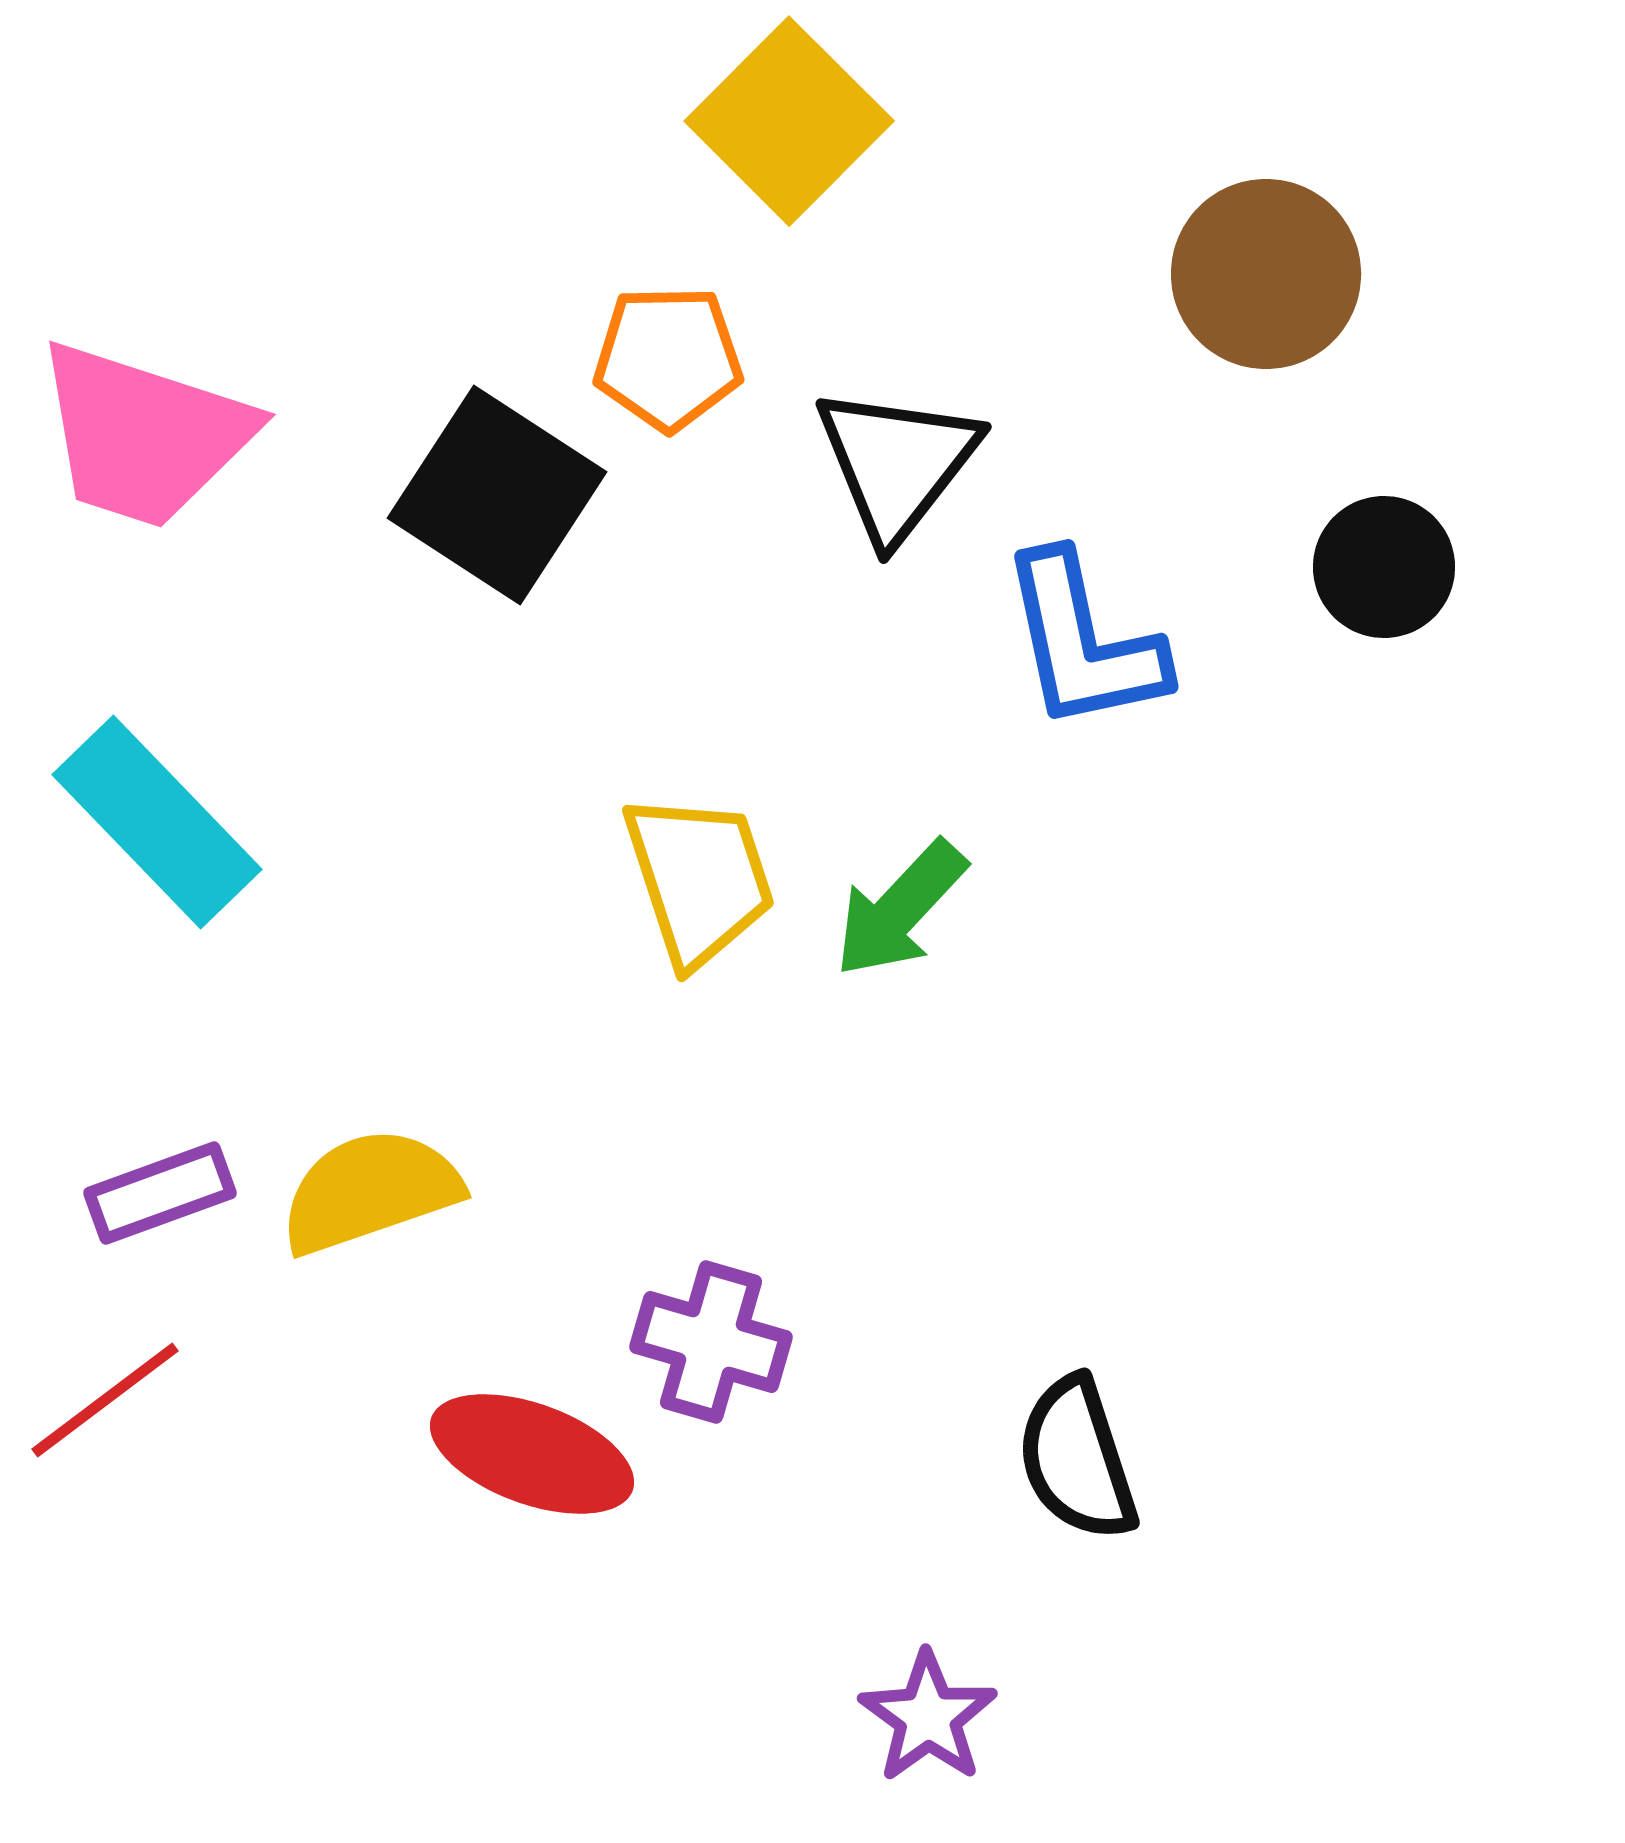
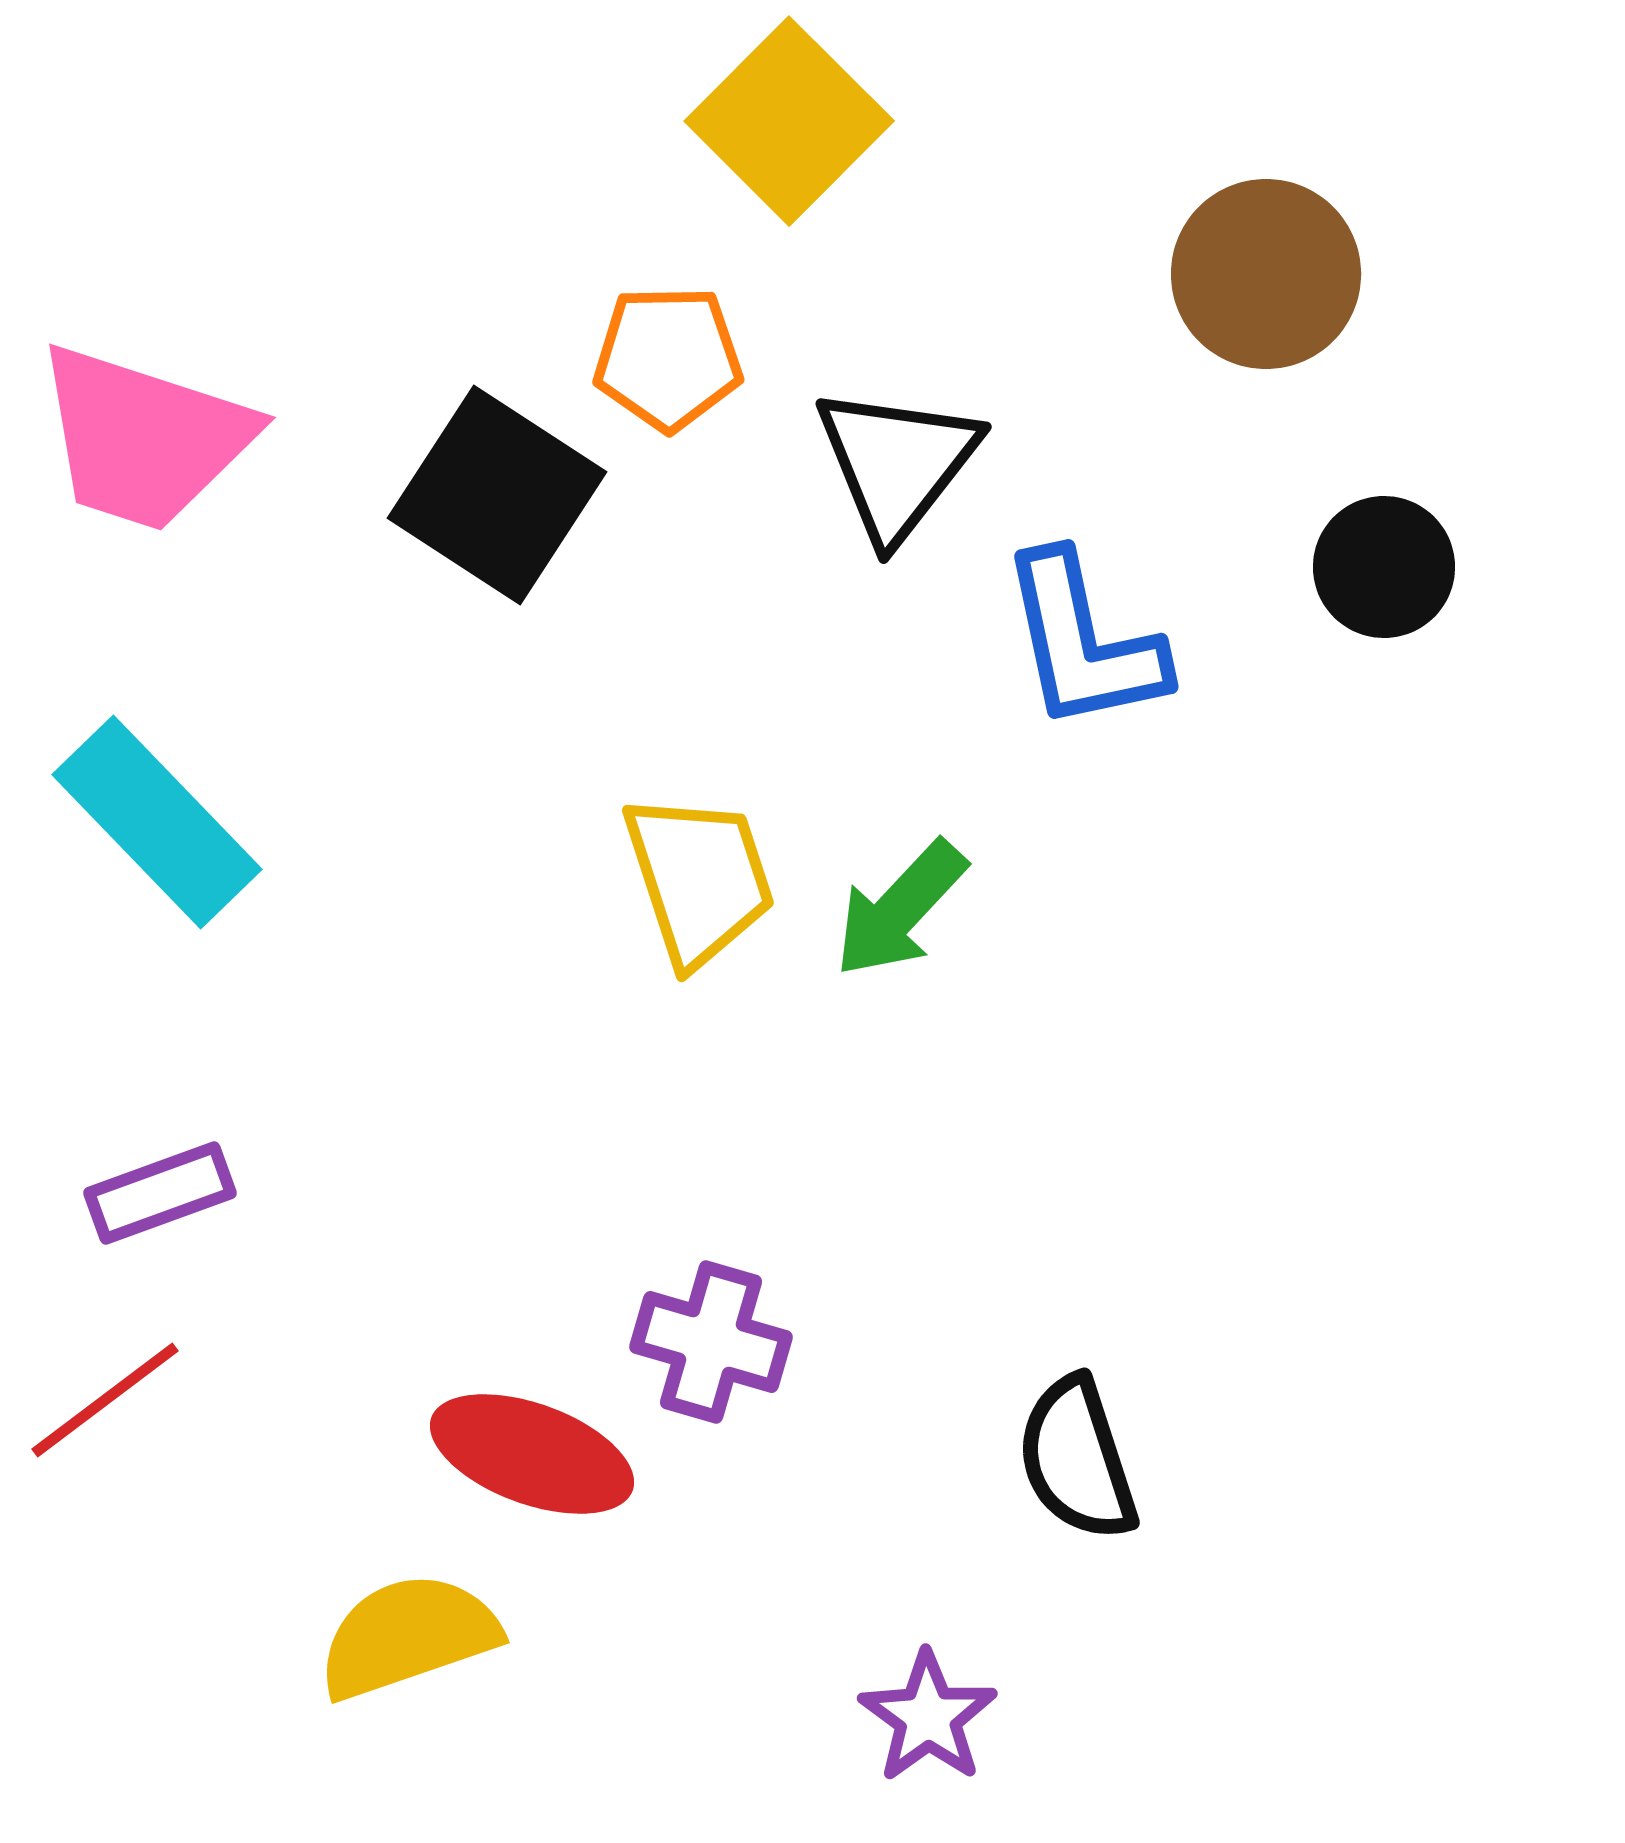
pink trapezoid: moved 3 px down
yellow semicircle: moved 38 px right, 445 px down
